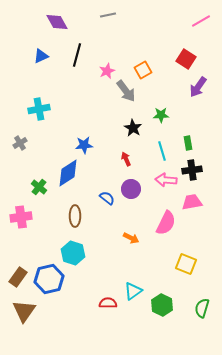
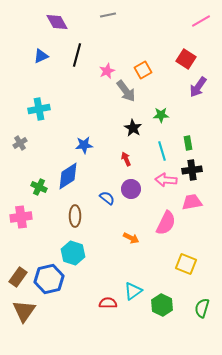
blue diamond: moved 3 px down
green cross: rotated 14 degrees counterclockwise
